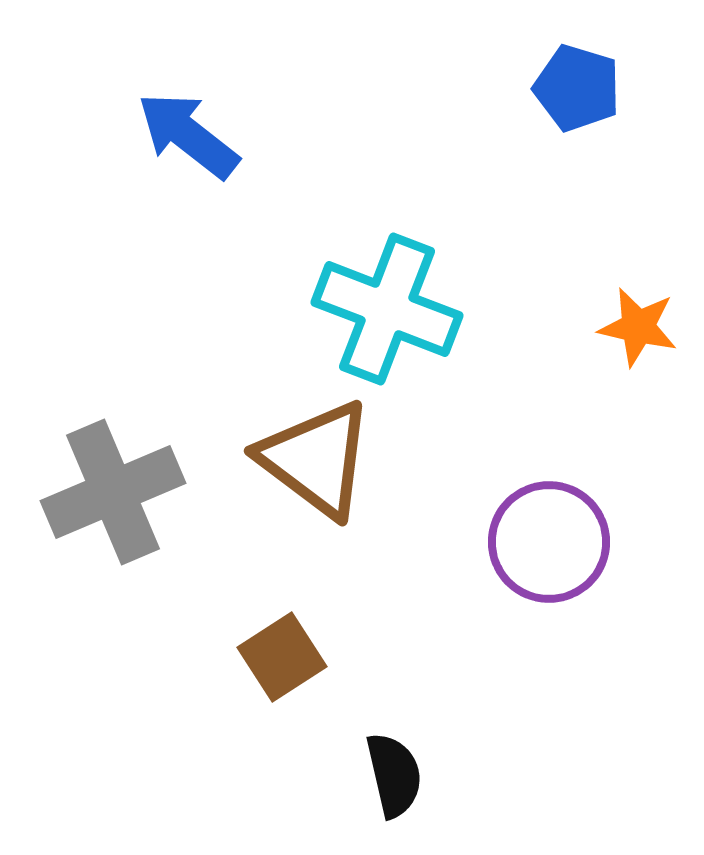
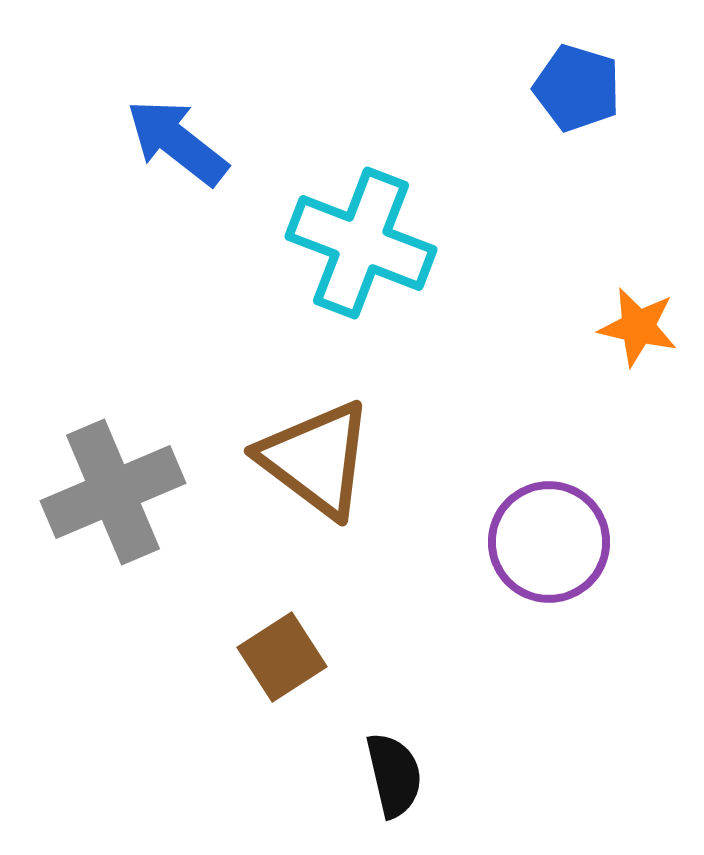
blue arrow: moved 11 px left, 7 px down
cyan cross: moved 26 px left, 66 px up
